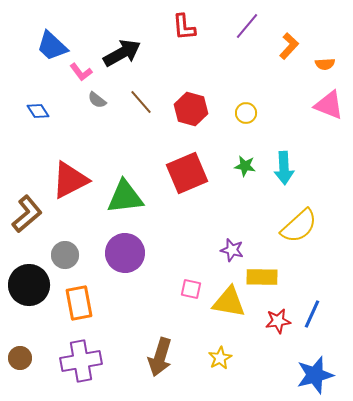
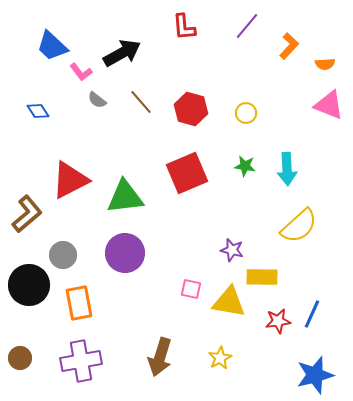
cyan arrow: moved 3 px right, 1 px down
gray circle: moved 2 px left
